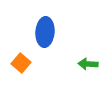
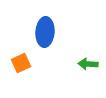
orange square: rotated 24 degrees clockwise
